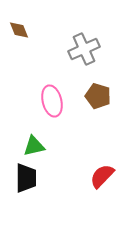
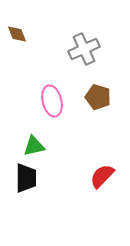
brown diamond: moved 2 px left, 4 px down
brown pentagon: moved 1 px down
